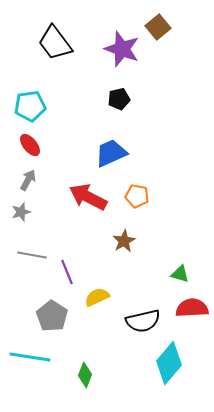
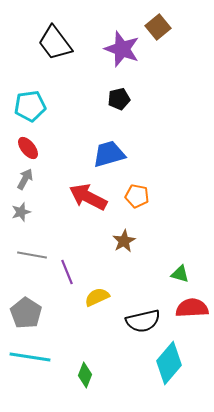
red ellipse: moved 2 px left, 3 px down
blue trapezoid: moved 2 px left, 1 px down; rotated 8 degrees clockwise
gray arrow: moved 3 px left, 1 px up
gray pentagon: moved 26 px left, 3 px up
